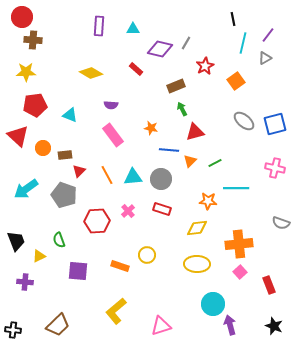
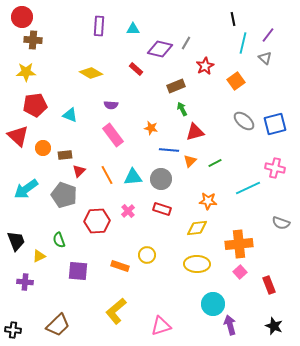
gray triangle at (265, 58): rotated 48 degrees counterclockwise
cyan line at (236, 188): moved 12 px right; rotated 25 degrees counterclockwise
